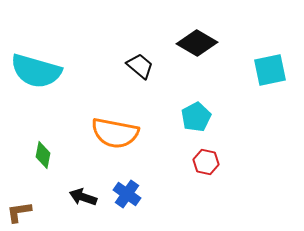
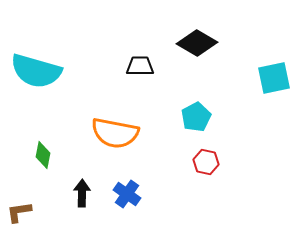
black trapezoid: rotated 40 degrees counterclockwise
cyan square: moved 4 px right, 8 px down
black arrow: moved 1 px left, 4 px up; rotated 72 degrees clockwise
